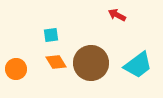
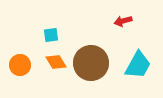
red arrow: moved 6 px right, 6 px down; rotated 42 degrees counterclockwise
cyan trapezoid: rotated 24 degrees counterclockwise
orange circle: moved 4 px right, 4 px up
